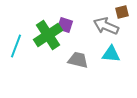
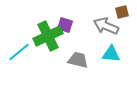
green cross: moved 1 px down; rotated 8 degrees clockwise
cyan line: moved 3 px right, 6 px down; rotated 30 degrees clockwise
